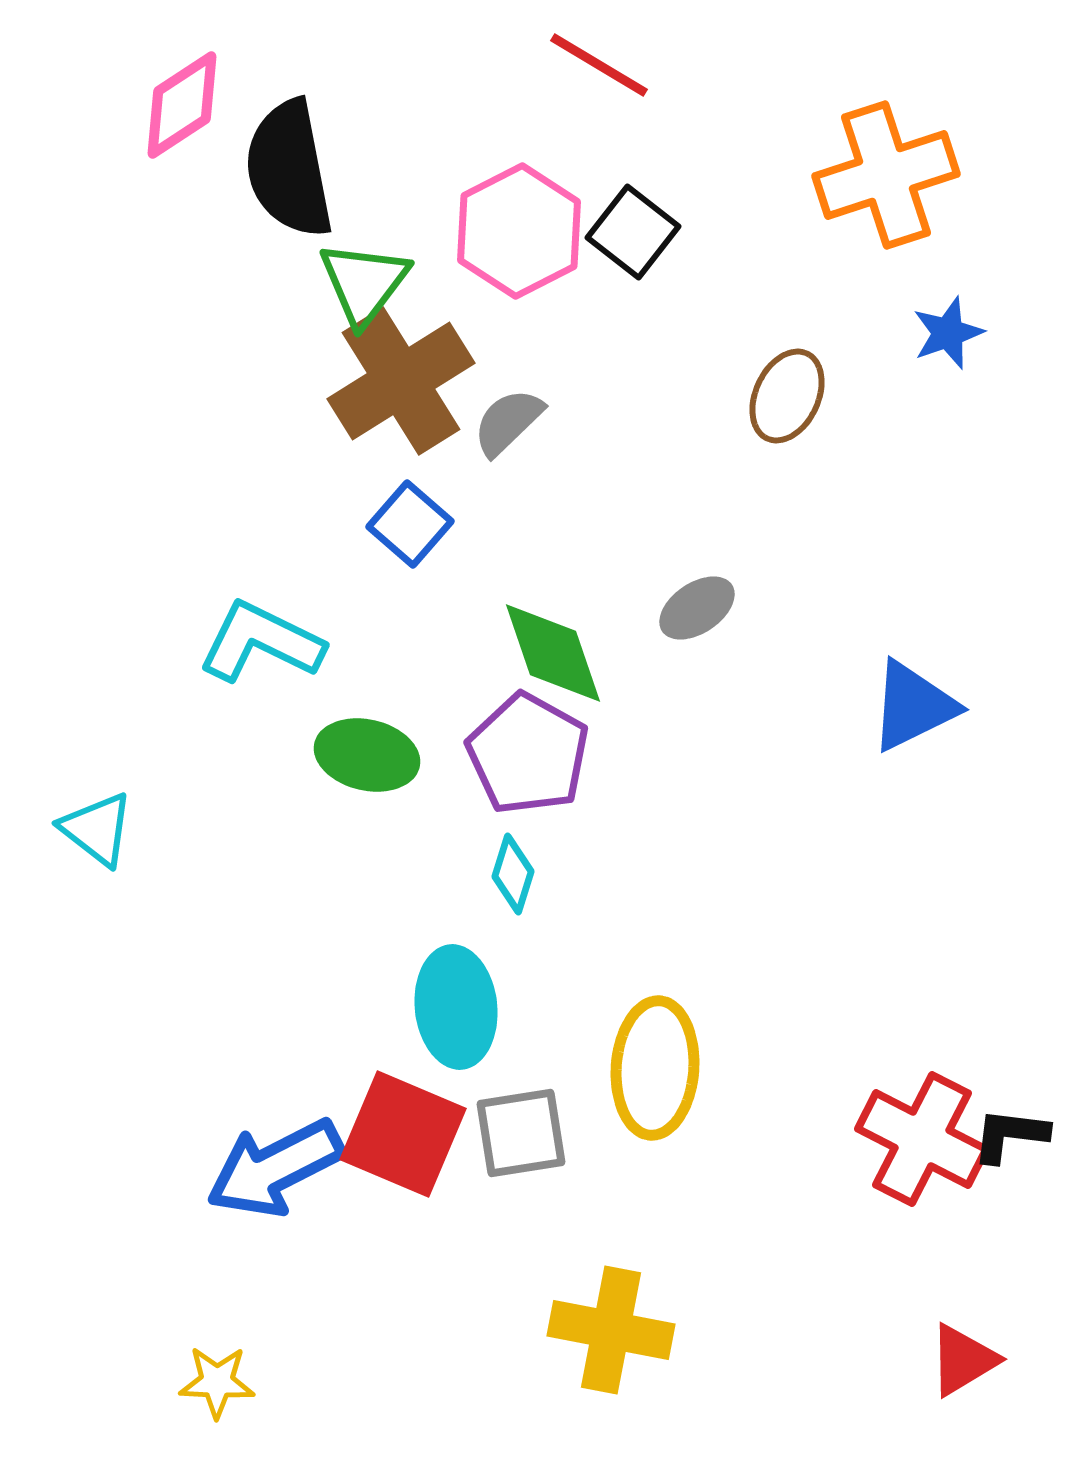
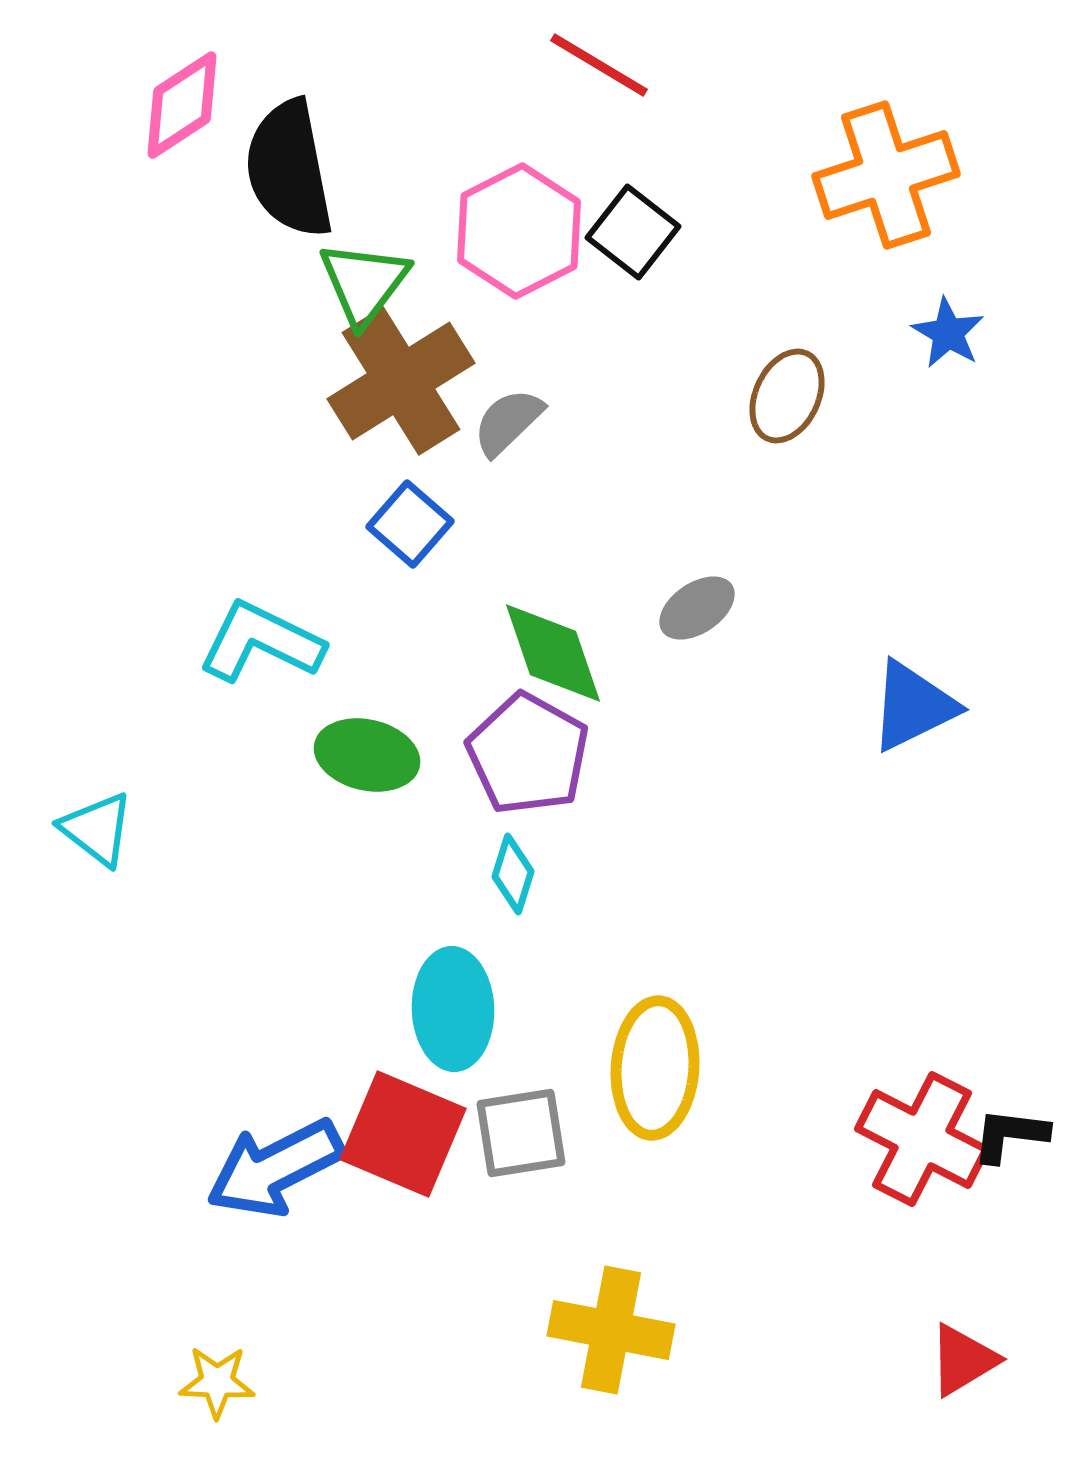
blue star: rotated 22 degrees counterclockwise
cyan ellipse: moved 3 px left, 2 px down; rotated 4 degrees clockwise
